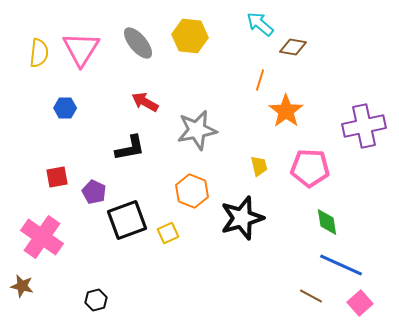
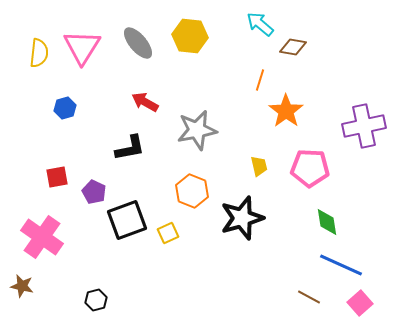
pink triangle: moved 1 px right, 2 px up
blue hexagon: rotated 15 degrees counterclockwise
brown line: moved 2 px left, 1 px down
